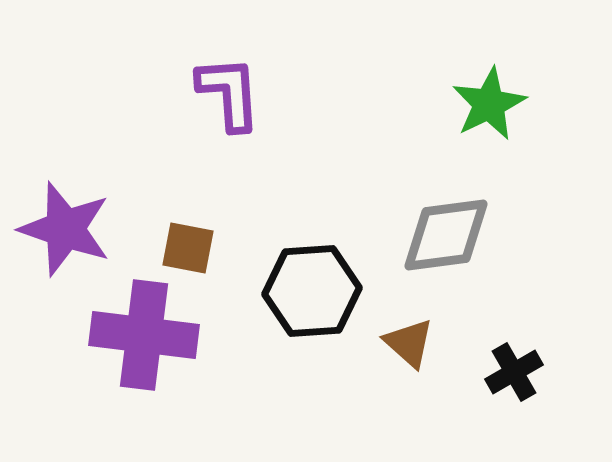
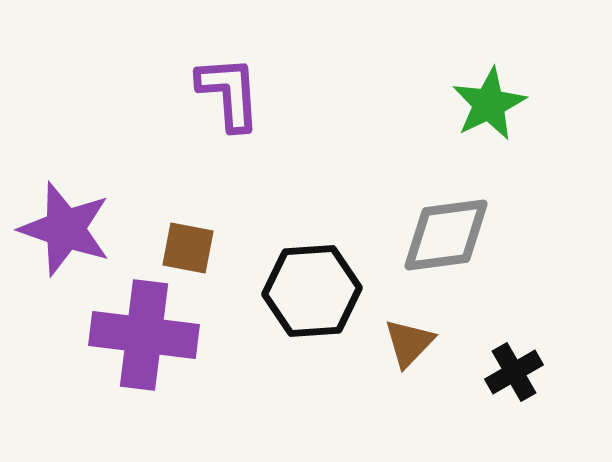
brown triangle: rotated 32 degrees clockwise
